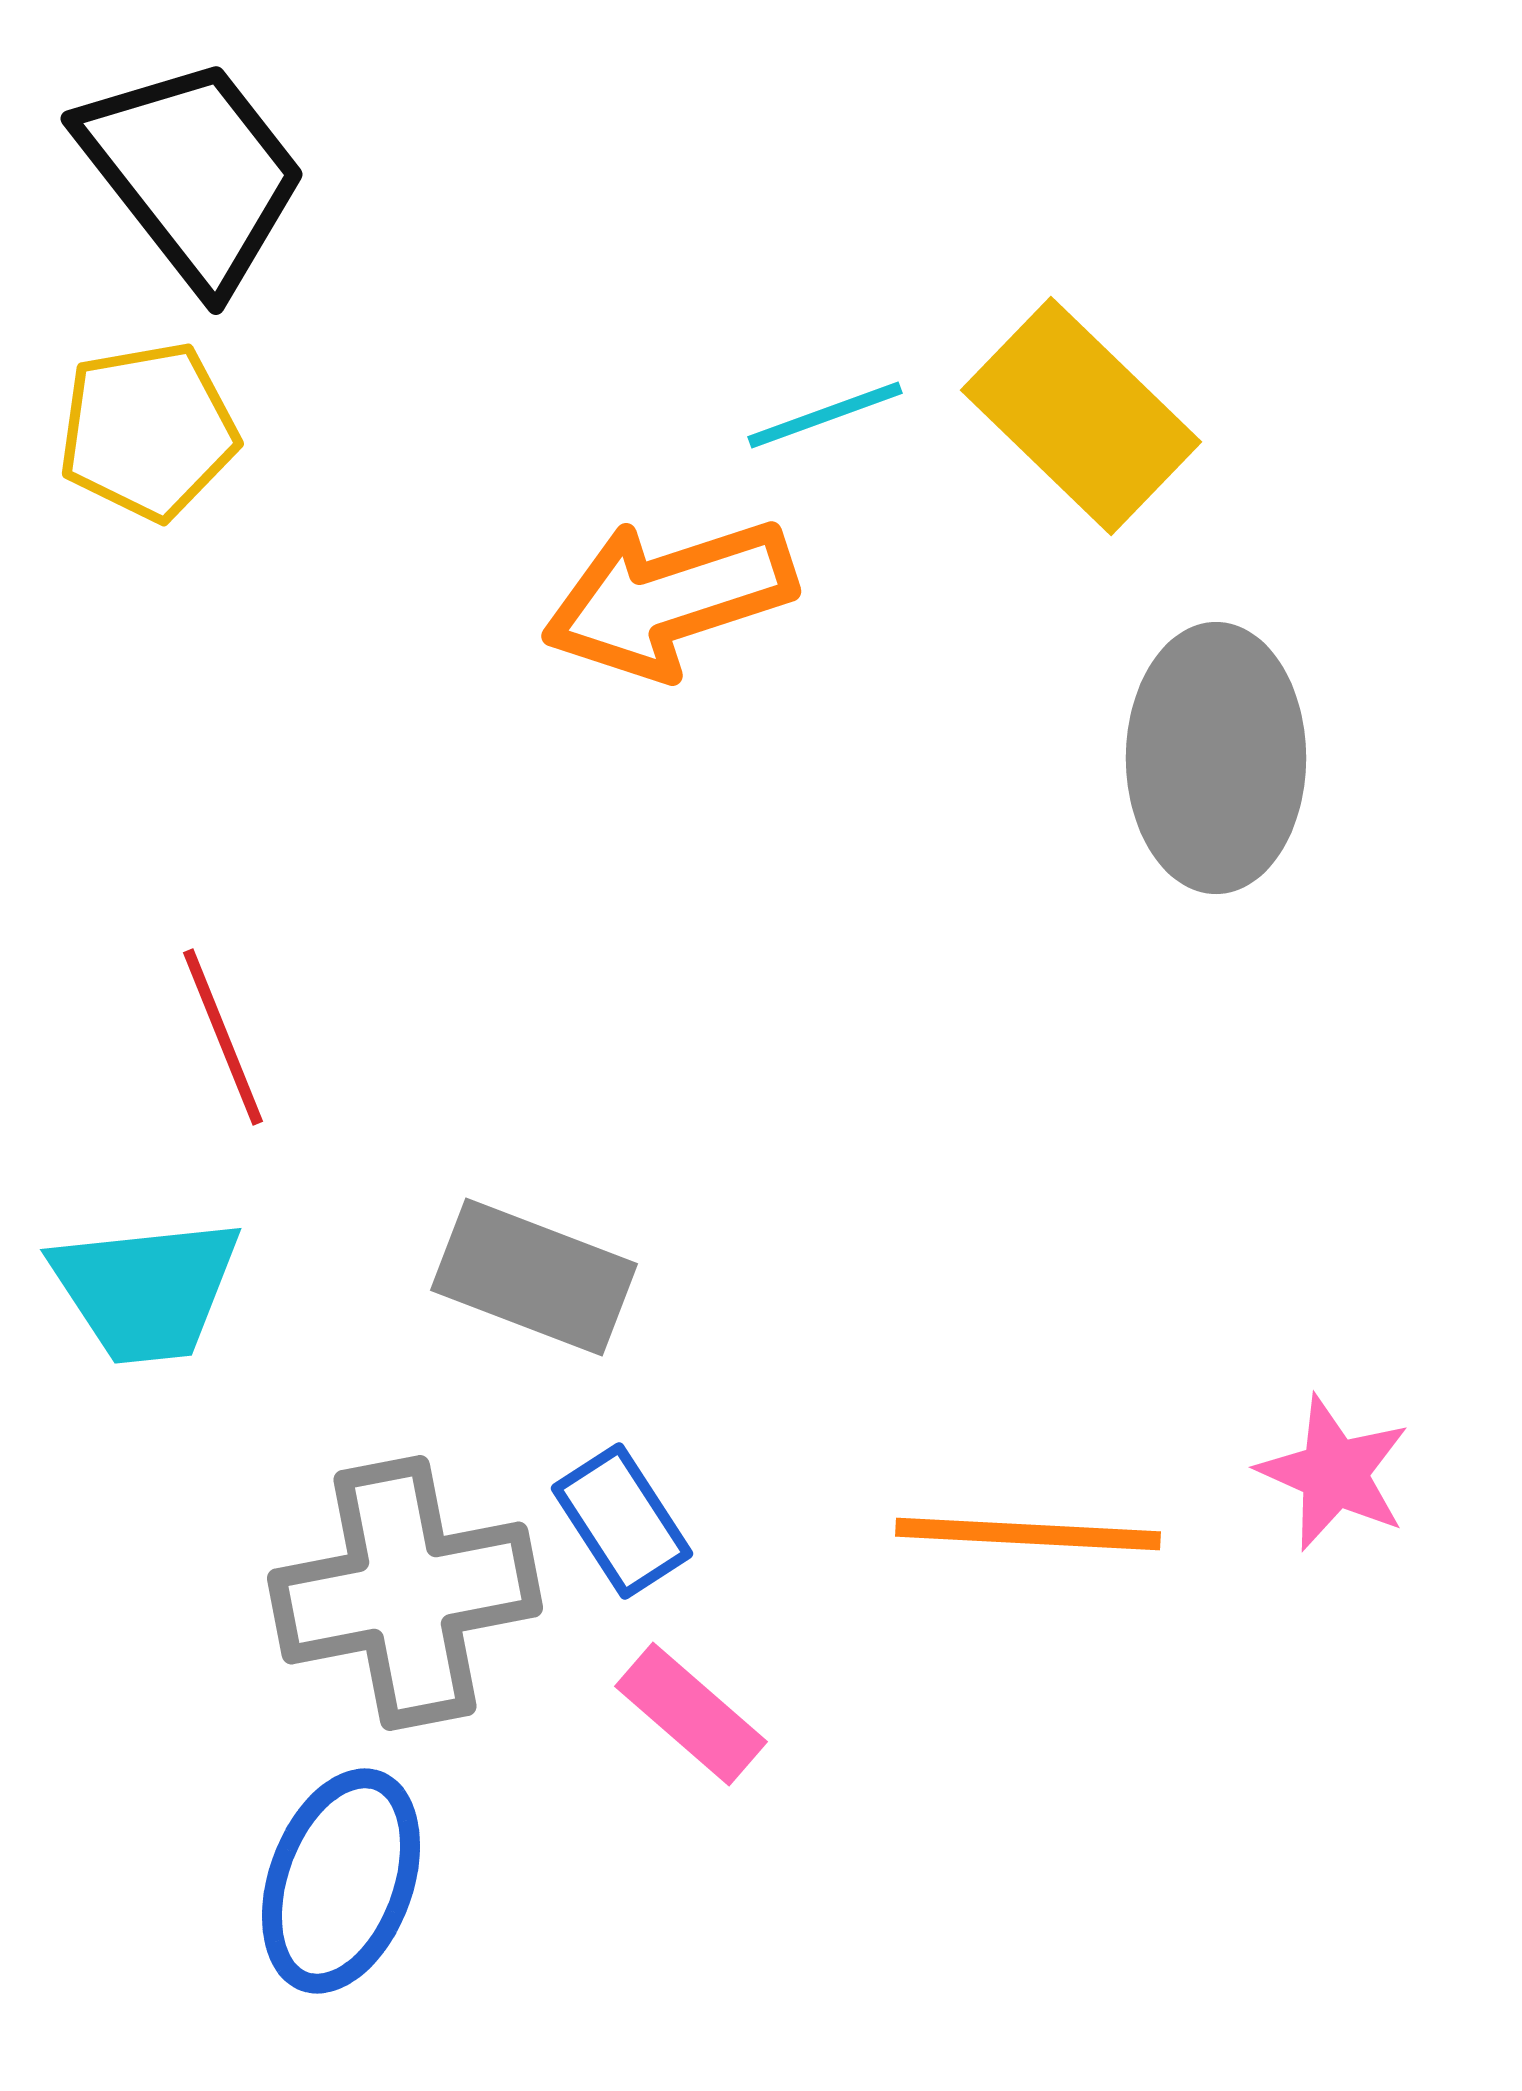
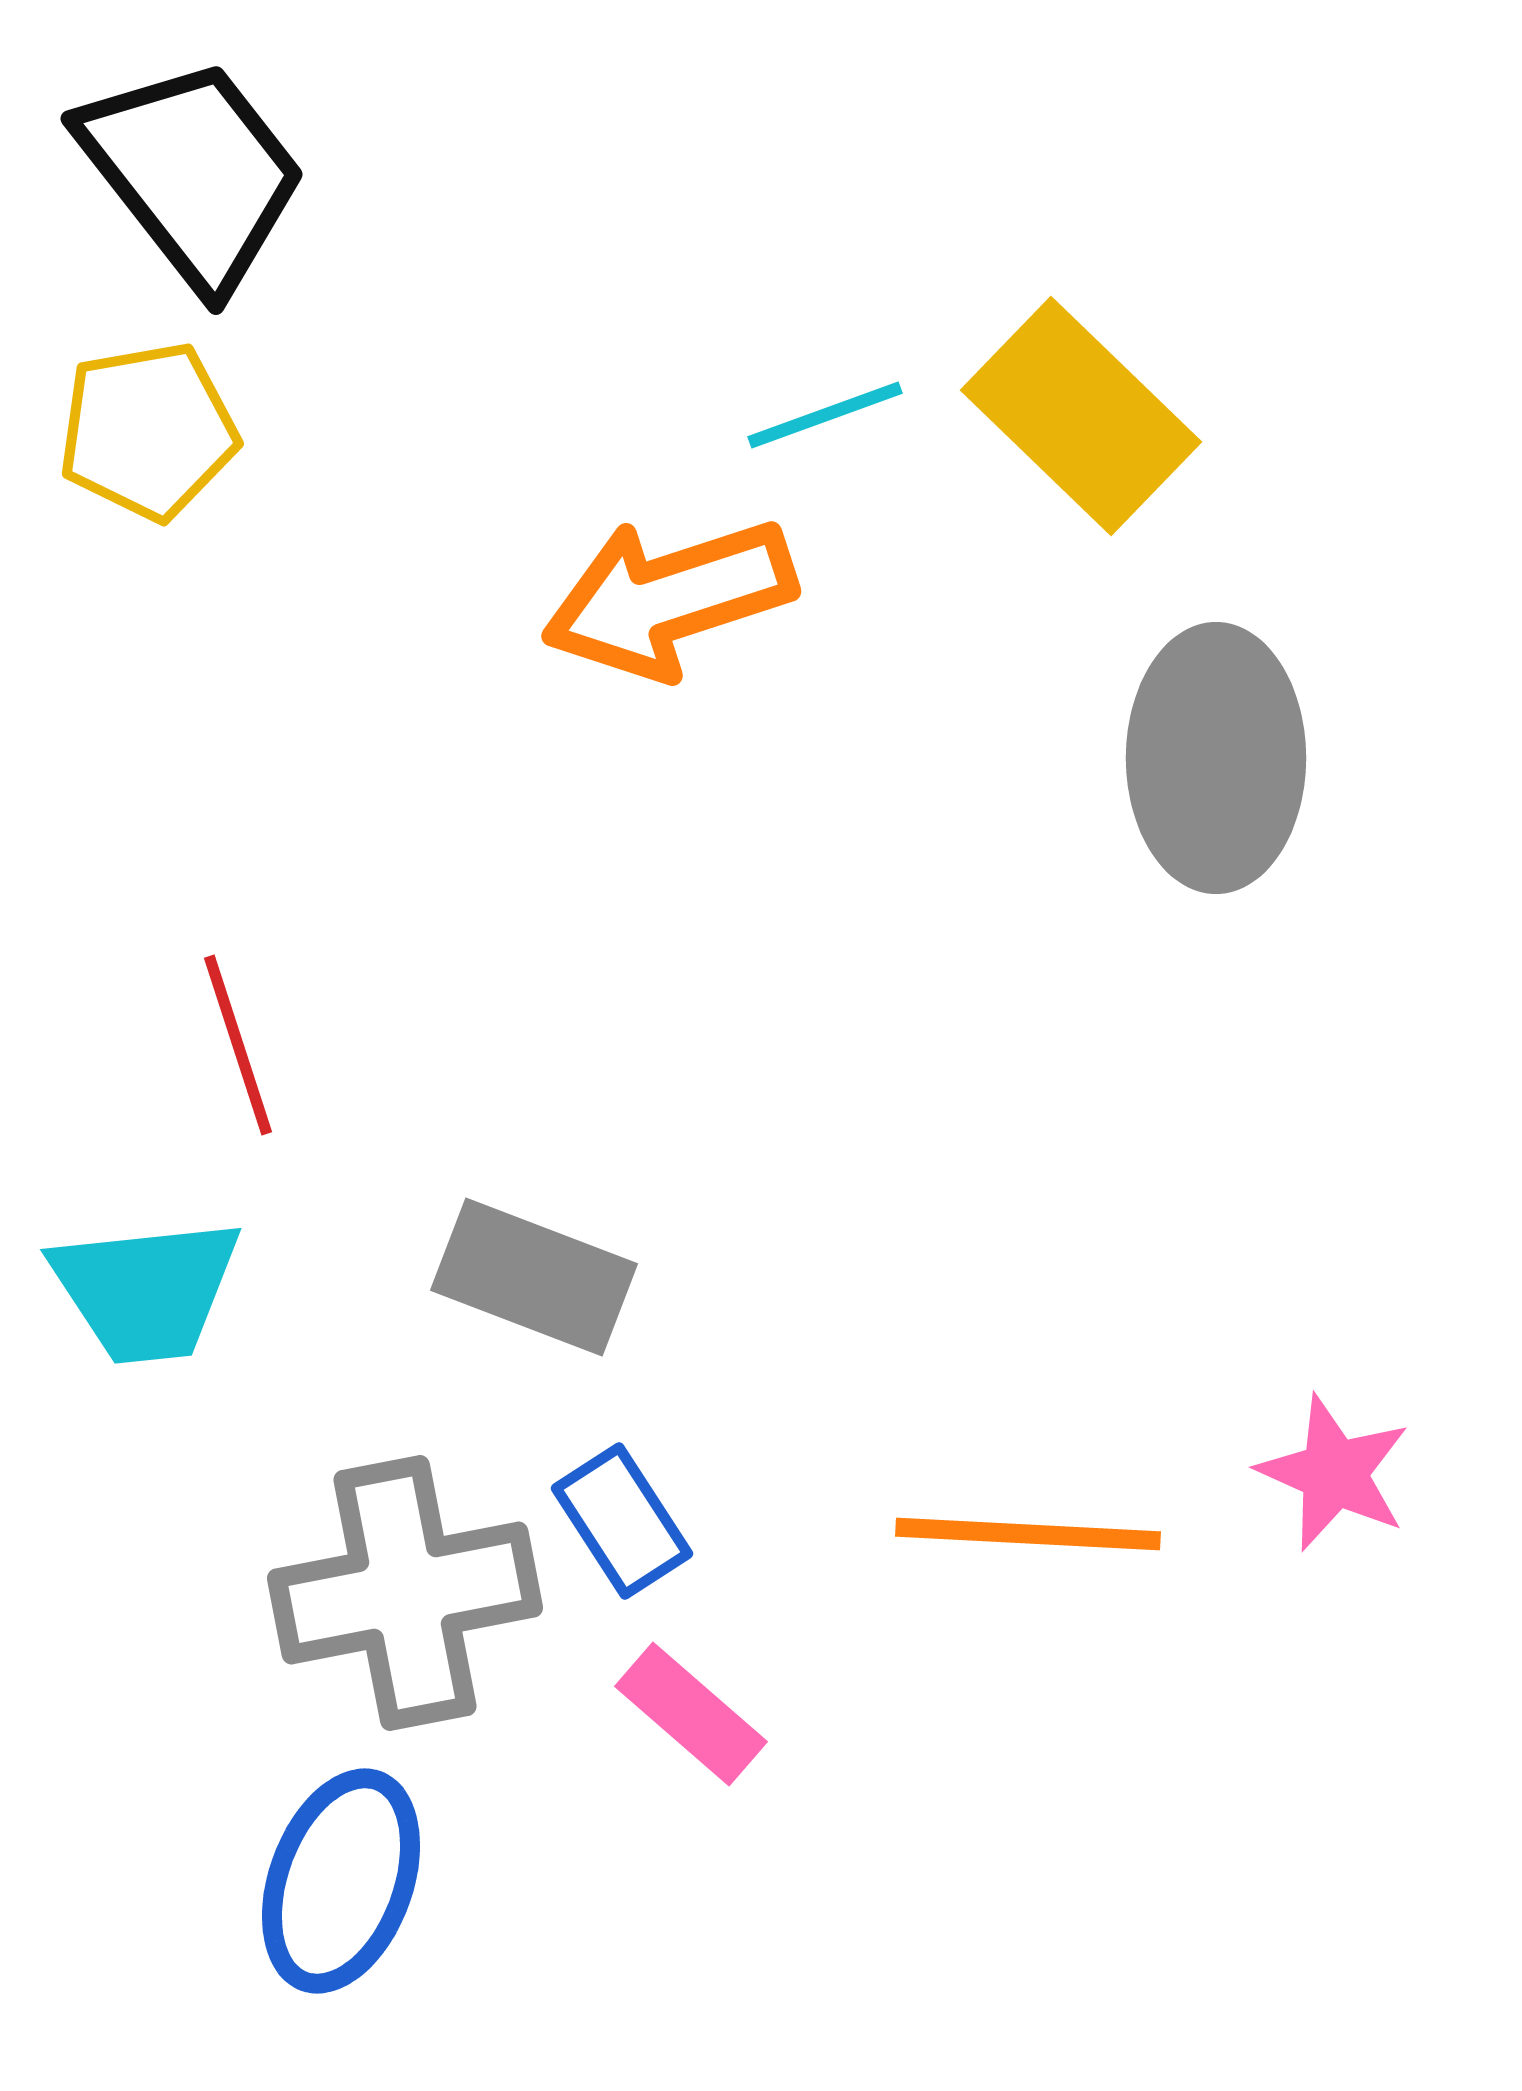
red line: moved 15 px right, 8 px down; rotated 4 degrees clockwise
